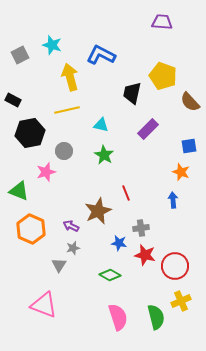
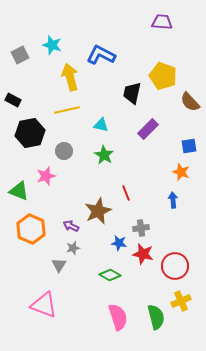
pink star: moved 4 px down
red star: moved 2 px left, 1 px up
